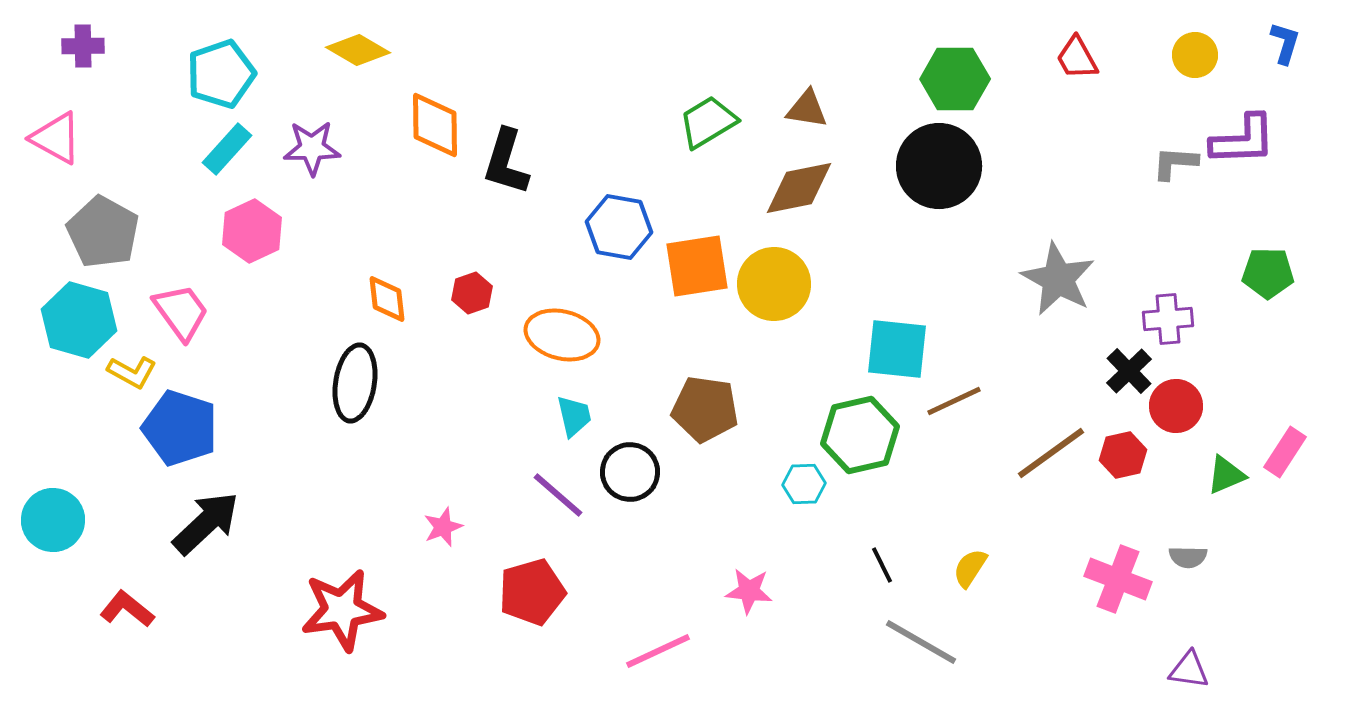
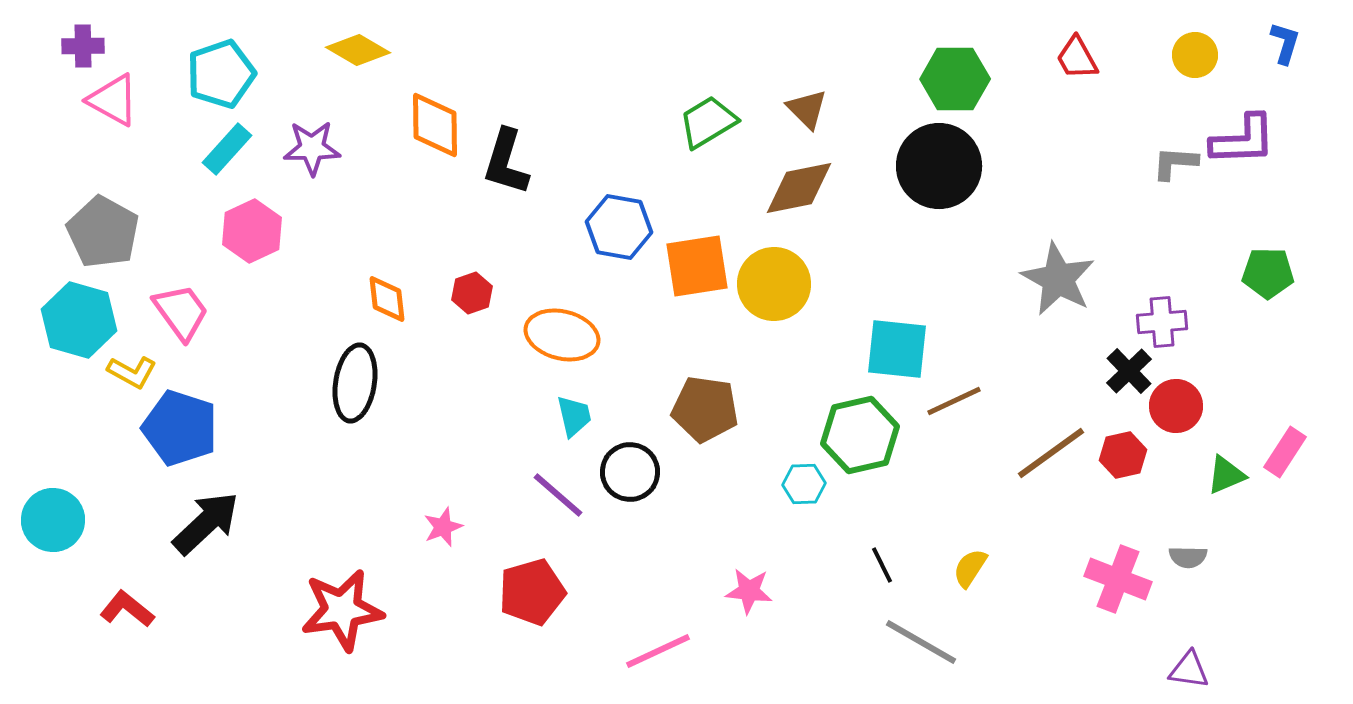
brown triangle at (807, 109): rotated 36 degrees clockwise
pink triangle at (56, 138): moved 57 px right, 38 px up
purple cross at (1168, 319): moved 6 px left, 3 px down
